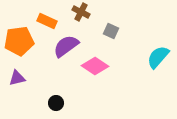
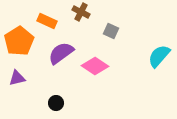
orange pentagon: rotated 24 degrees counterclockwise
purple semicircle: moved 5 px left, 7 px down
cyan semicircle: moved 1 px right, 1 px up
